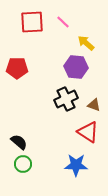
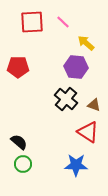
red pentagon: moved 1 px right, 1 px up
black cross: rotated 25 degrees counterclockwise
